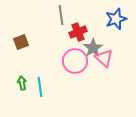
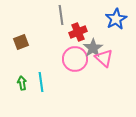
blue star: rotated 10 degrees counterclockwise
pink circle: moved 2 px up
cyan line: moved 1 px right, 5 px up
